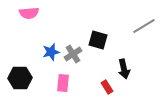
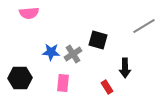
blue star: rotated 18 degrees clockwise
black arrow: moved 1 px right, 1 px up; rotated 12 degrees clockwise
